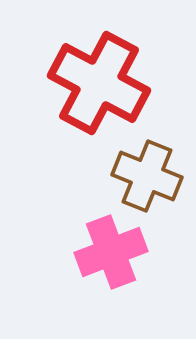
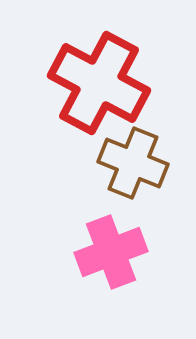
brown cross: moved 14 px left, 13 px up
